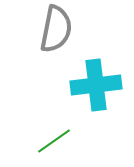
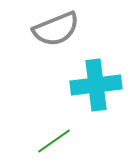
gray semicircle: rotated 57 degrees clockwise
